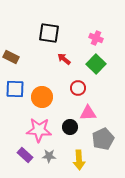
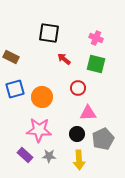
green square: rotated 30 degrees counterclockwise
blue square: rotated 18 degrees counterclockwise
black circle: moved 7 px right, 7 px down
